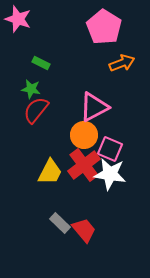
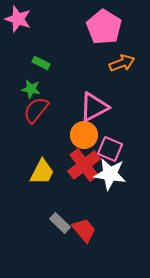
yellow trapezoid: moved 8 px left
